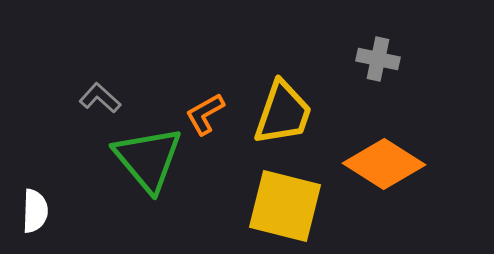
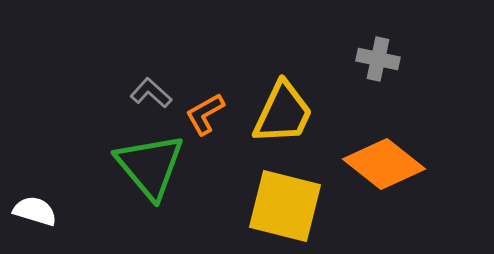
gray L-shape: moved 51 px right, 5 px up
yellow trapezoid: rotated 6 degrees clockwise
green triangle: moved 2 px right, 7 px down
orange diamond: rotated 6 degrees clockwise
white semicircle: rotated 75 degrees counterclockwise
